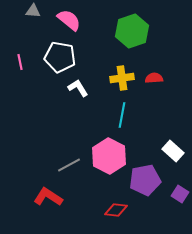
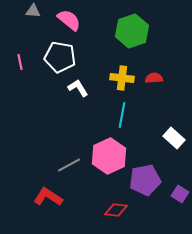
yellow cross: rotated 15 degrees clockwise
white rectangle: moved 1 px right, 13 px up
pink hexagon: rotated 8 degrees clockwise
